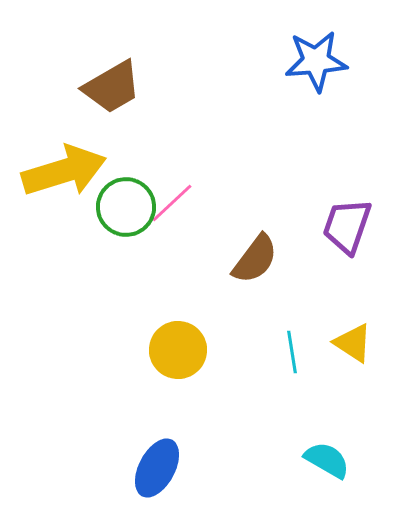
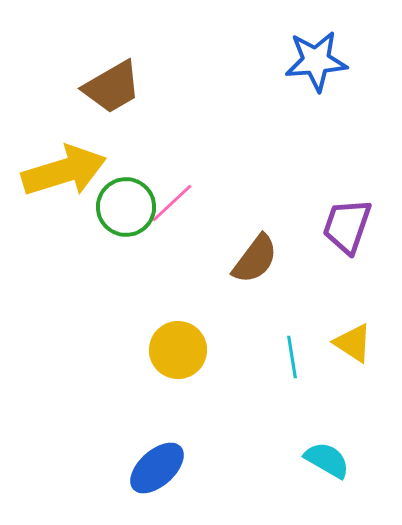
cyan line: moved 5 px down
blue ellipse: rotated 20 degrees clockwise
